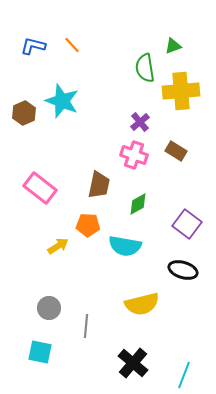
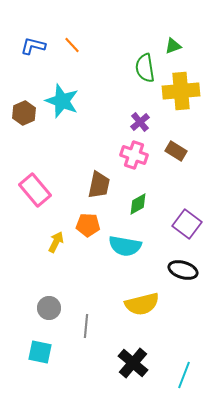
pink rectangle: moved 5 px left, 2 px down; rotated 12 degrees clockwise
yellow arrow: moved 2 px left, 4 px up; rotated 30 degrees counterclockwise
